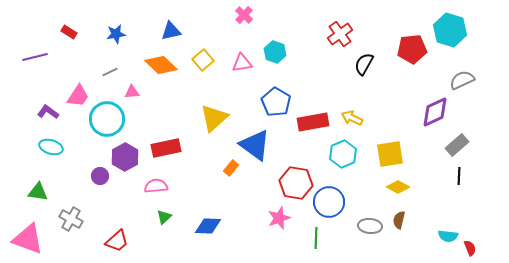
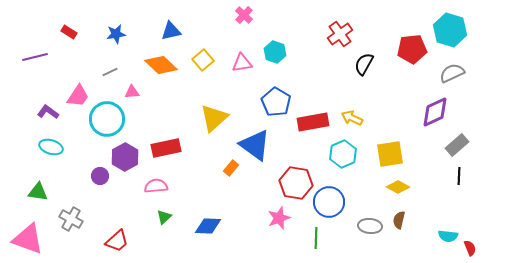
gray semicircle at (462, 80): moved 10 px left, 7 px up
